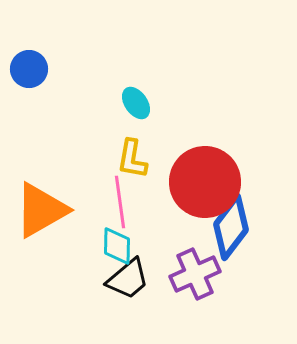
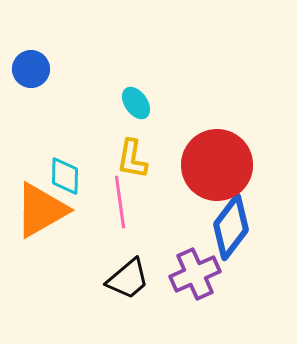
blue circle: moved 2 px right
red circle: moved 12 px right, 17 px up
cyan diamond: moved 52 px left, 70 px up
